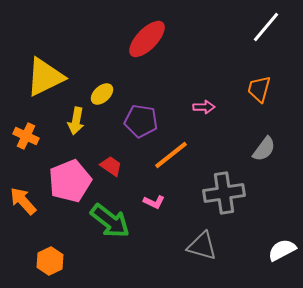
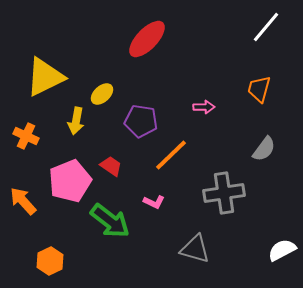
orange line: rotated 6 degrees counterclockwise
gray triangle: moved 7 px left, 3 px down
